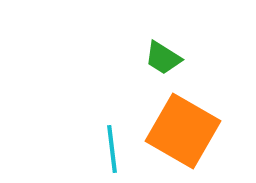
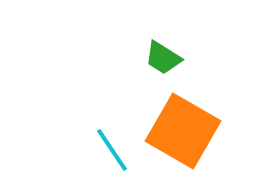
cyan line: moved 1 px down; rotated 27 degrees counterclockwise
